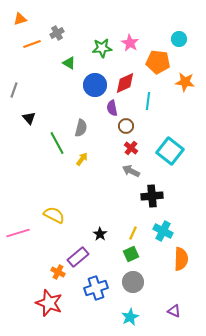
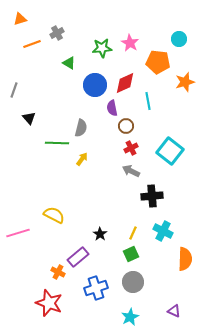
orange star: rotated 24 degrees counterclockwise
cyan line: rotated 18 degrees counterclockwise
green line: rotated 60 degrees counterclockwise
red cross: rotated 24 degrees clockwise
orange semicircle: moved 4 px right
